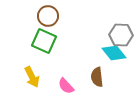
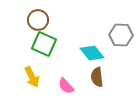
brown circle: moved 10 px left, 4 px down
green square: moved 3 px down
cyan diamond: moved 22 px left
